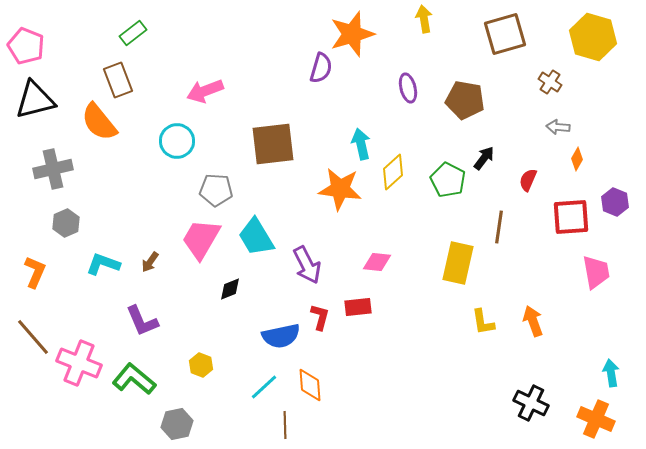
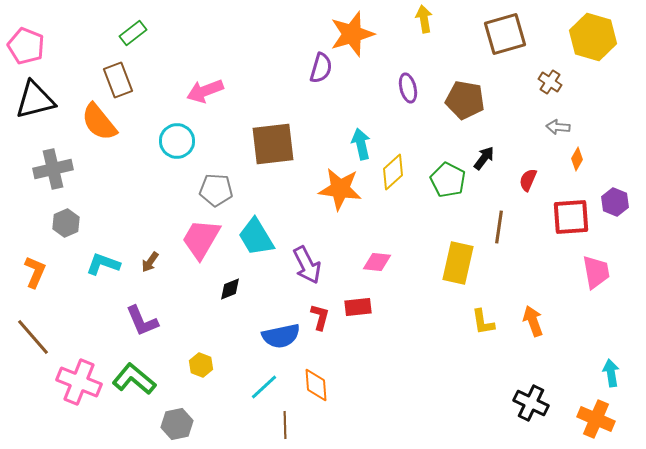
pink cross at (79, 363): moved 19 px down
orange diamond at (310, 385): moved 6 px right
